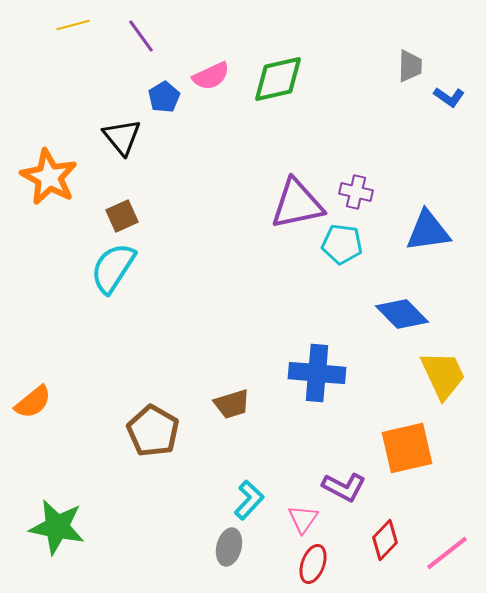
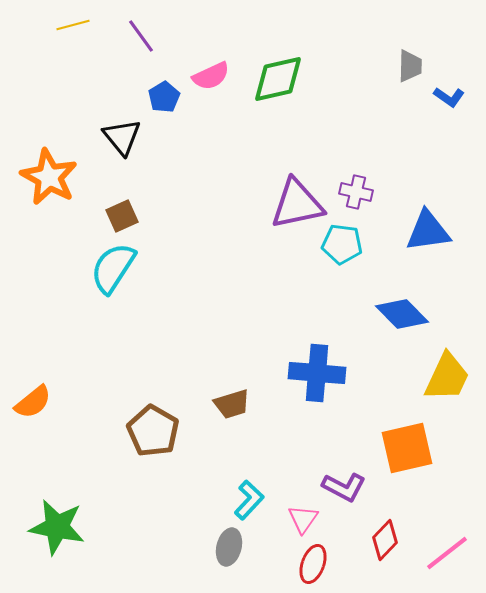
yellow trapezoid: moved 4 px right, 2 px down; rotated 50 degrees clockwise
